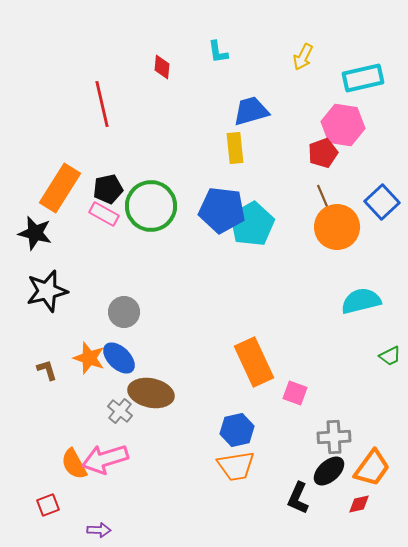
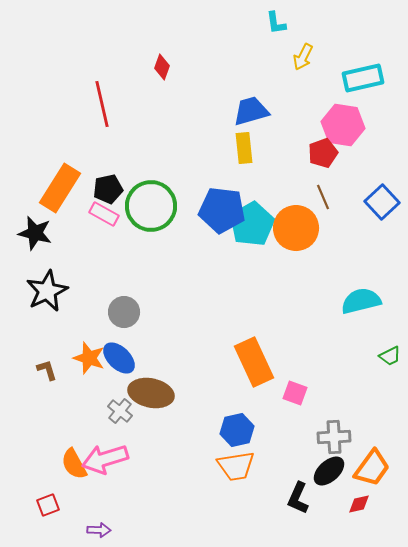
cyan L-shape at (218, 52): moved 58 px right, 29 px up
red diamond at (162, 67): rotated 15 degrees clockwise
yellow rectangle at (235, 148): moved 9 px right
orange circle at (337, 227): moved 41 px left, 1 px down
black star at (47, 291): rotated 12 degrees counterclockwise
